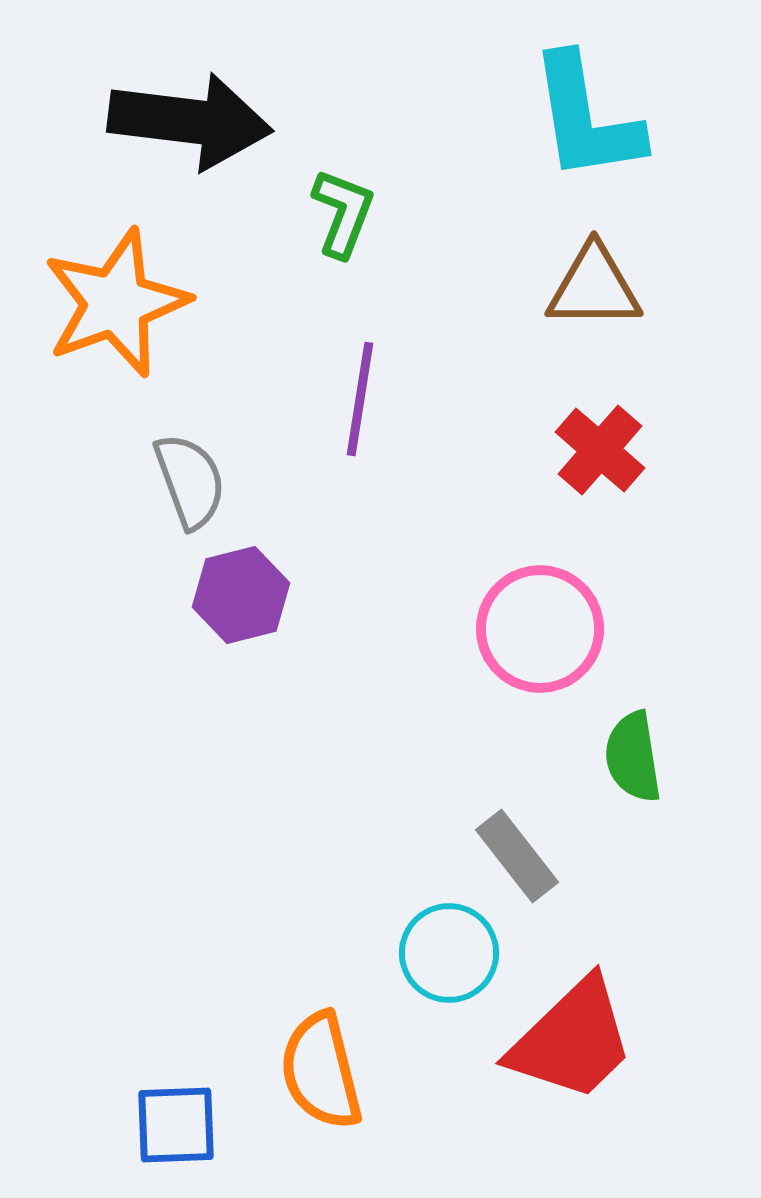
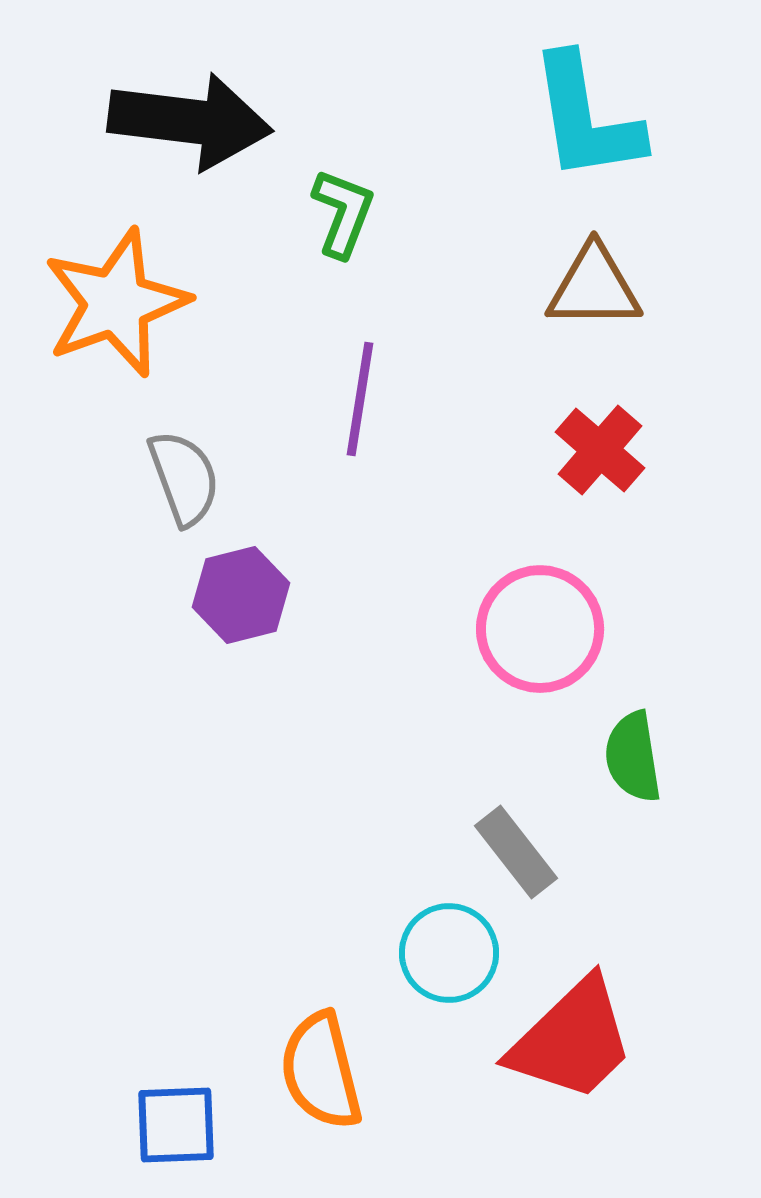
gray semicircle: moved 6 px left, 3 px up
gray rectangle: moved 1 px left, 4 px up
